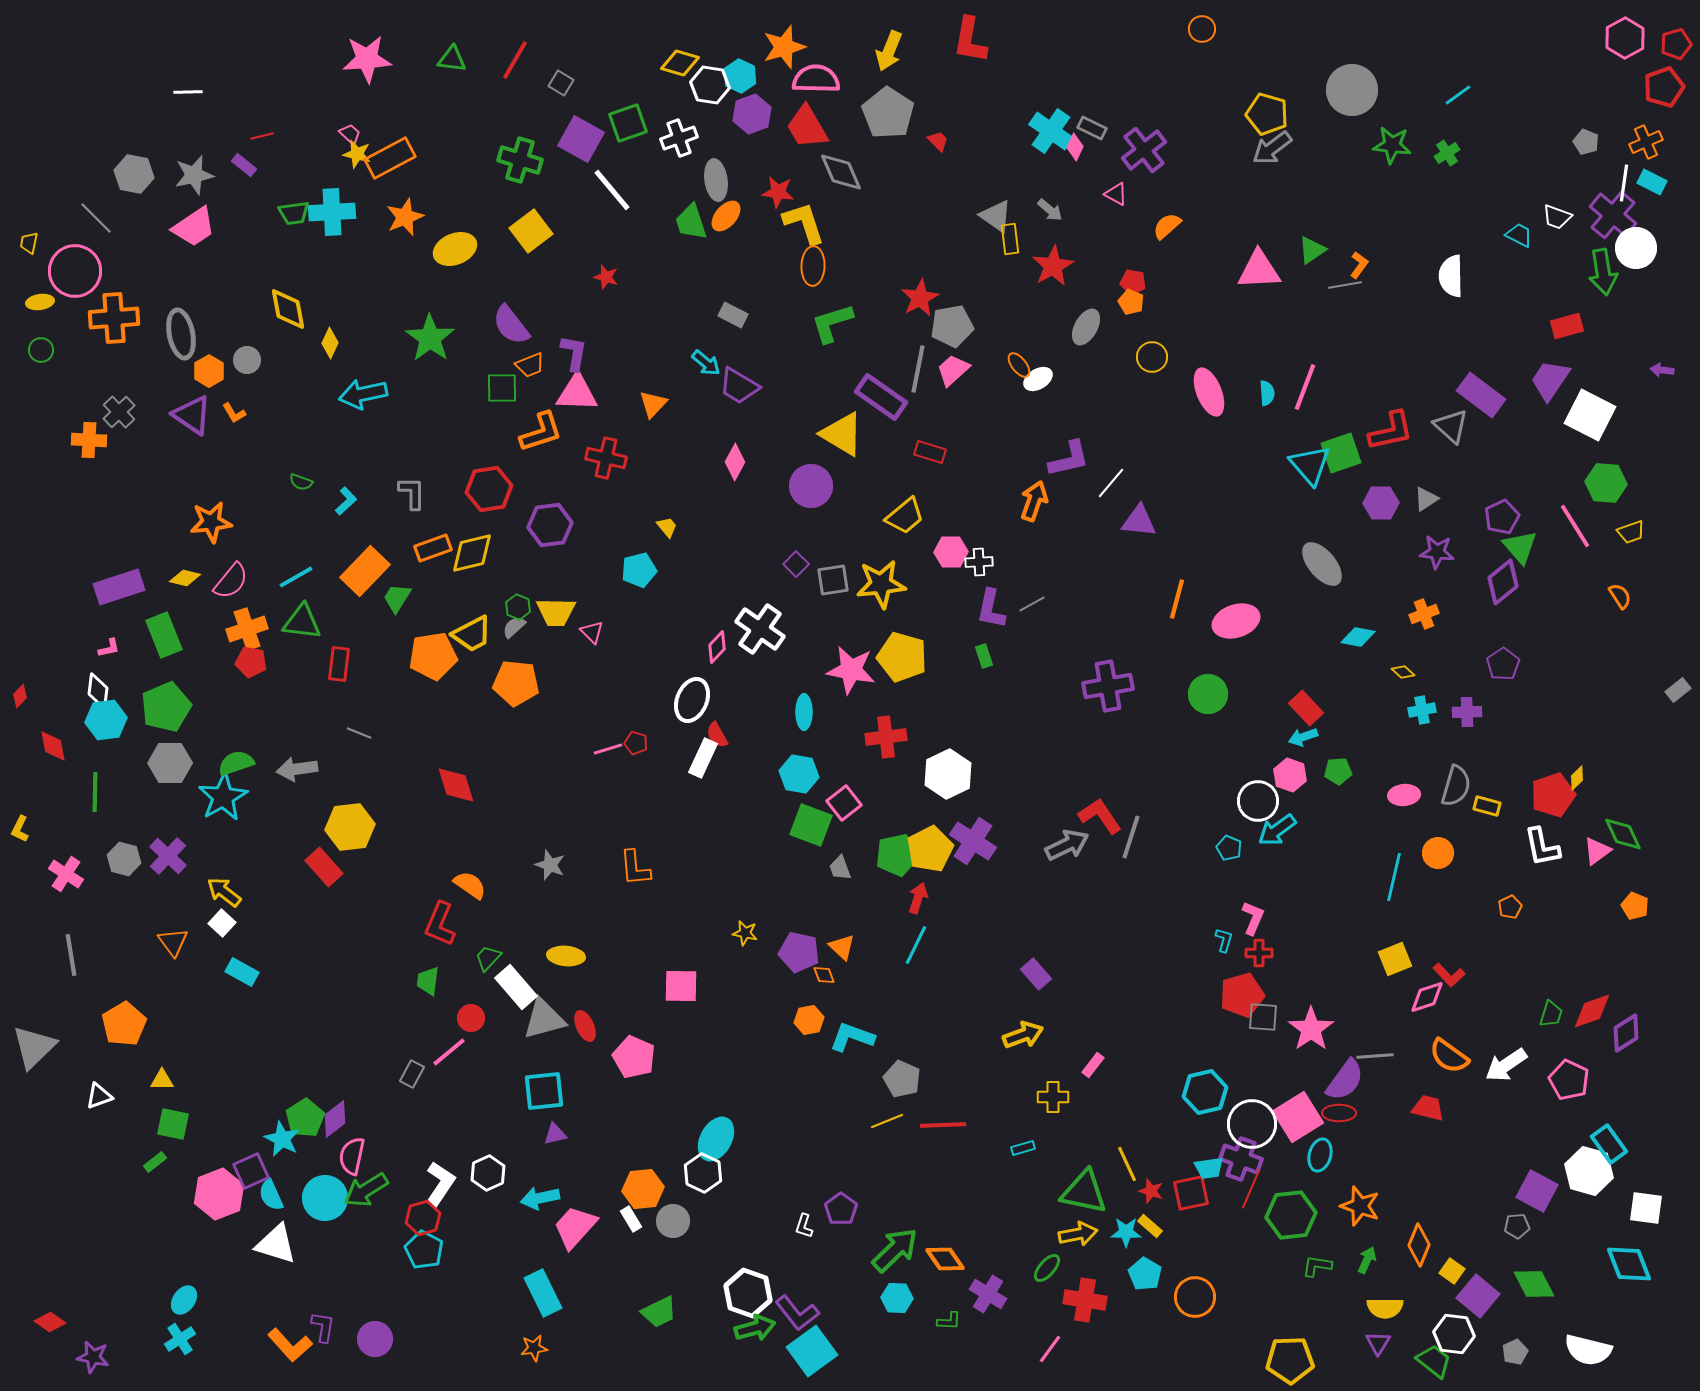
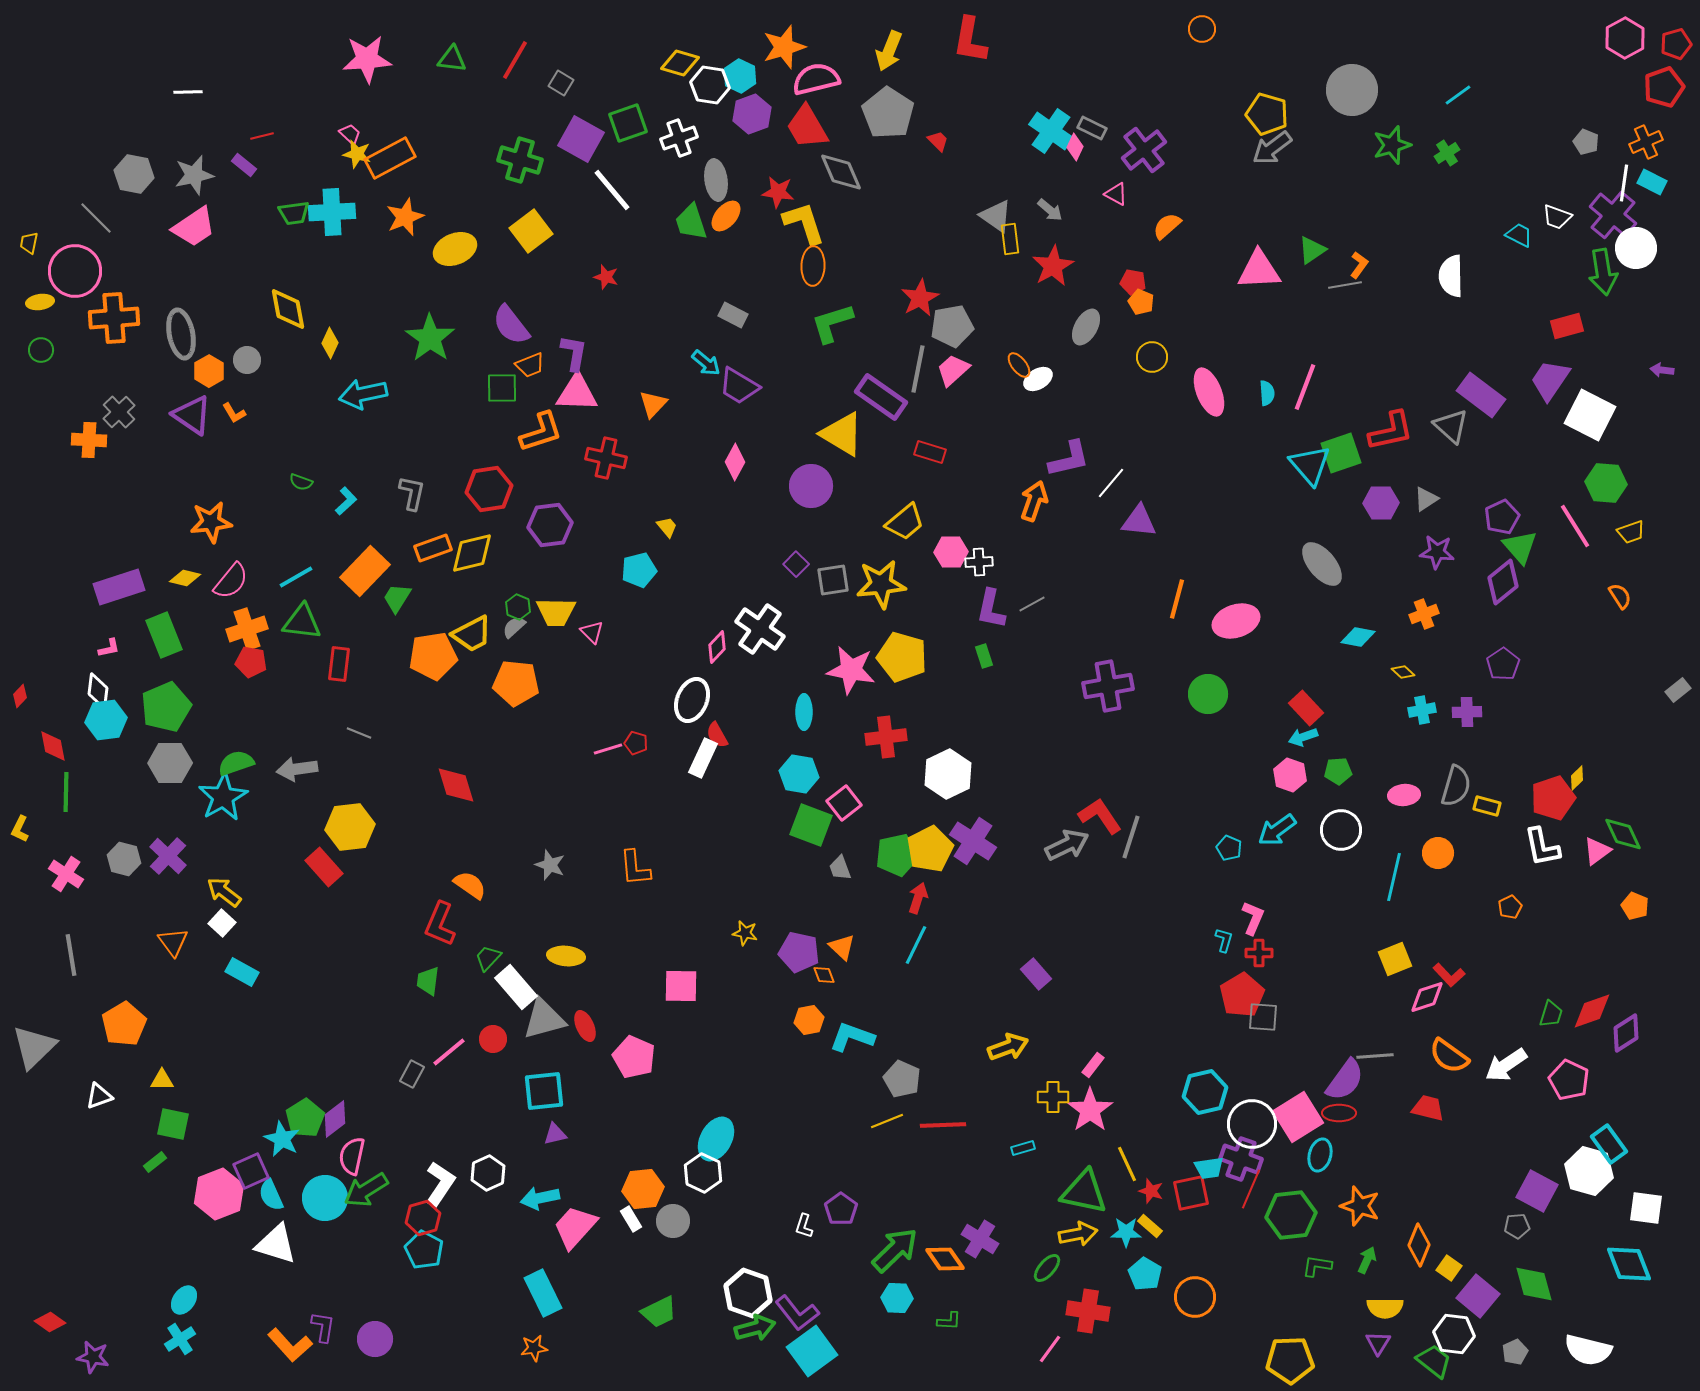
pink semicircle at (816, 79): rotated 15 degrees counterclockwise
green star at (1392, 145): rotated 24 degrees counterclockwise
orange pentagon at (1131, 302): moved 10 px right
gray L-shape at (412, 493): rotated 12 degrees clockwise
yellow trapezoid at (905, 516): moved 6 px down
green line at (95, 792): moved 29 px left
red pentagon at (1553, 795): moved 3 px down
white circle at (1258, 801): moved 83 px right, 29 px down
red pentagon at (1242, 995): rotated 15 degrees counterclockwise
red circle at (471, 1018): moved 22 px right, 21 px down
pink star at (1311, 1029): moved 221 px left, 81 px down
yellow arrow at (1023, 1035): moved 15 px left, 12 px down
yellow square at (1452, 1271): moved 3 px left, 3 px up
green diamond at (1534, 1284): rotated 12 degrees clockwise
purple cross at (988, 1294): moved 8 px left, 55 px up
red cross at (1085, 1300): moved 3 px right, 11 px down
